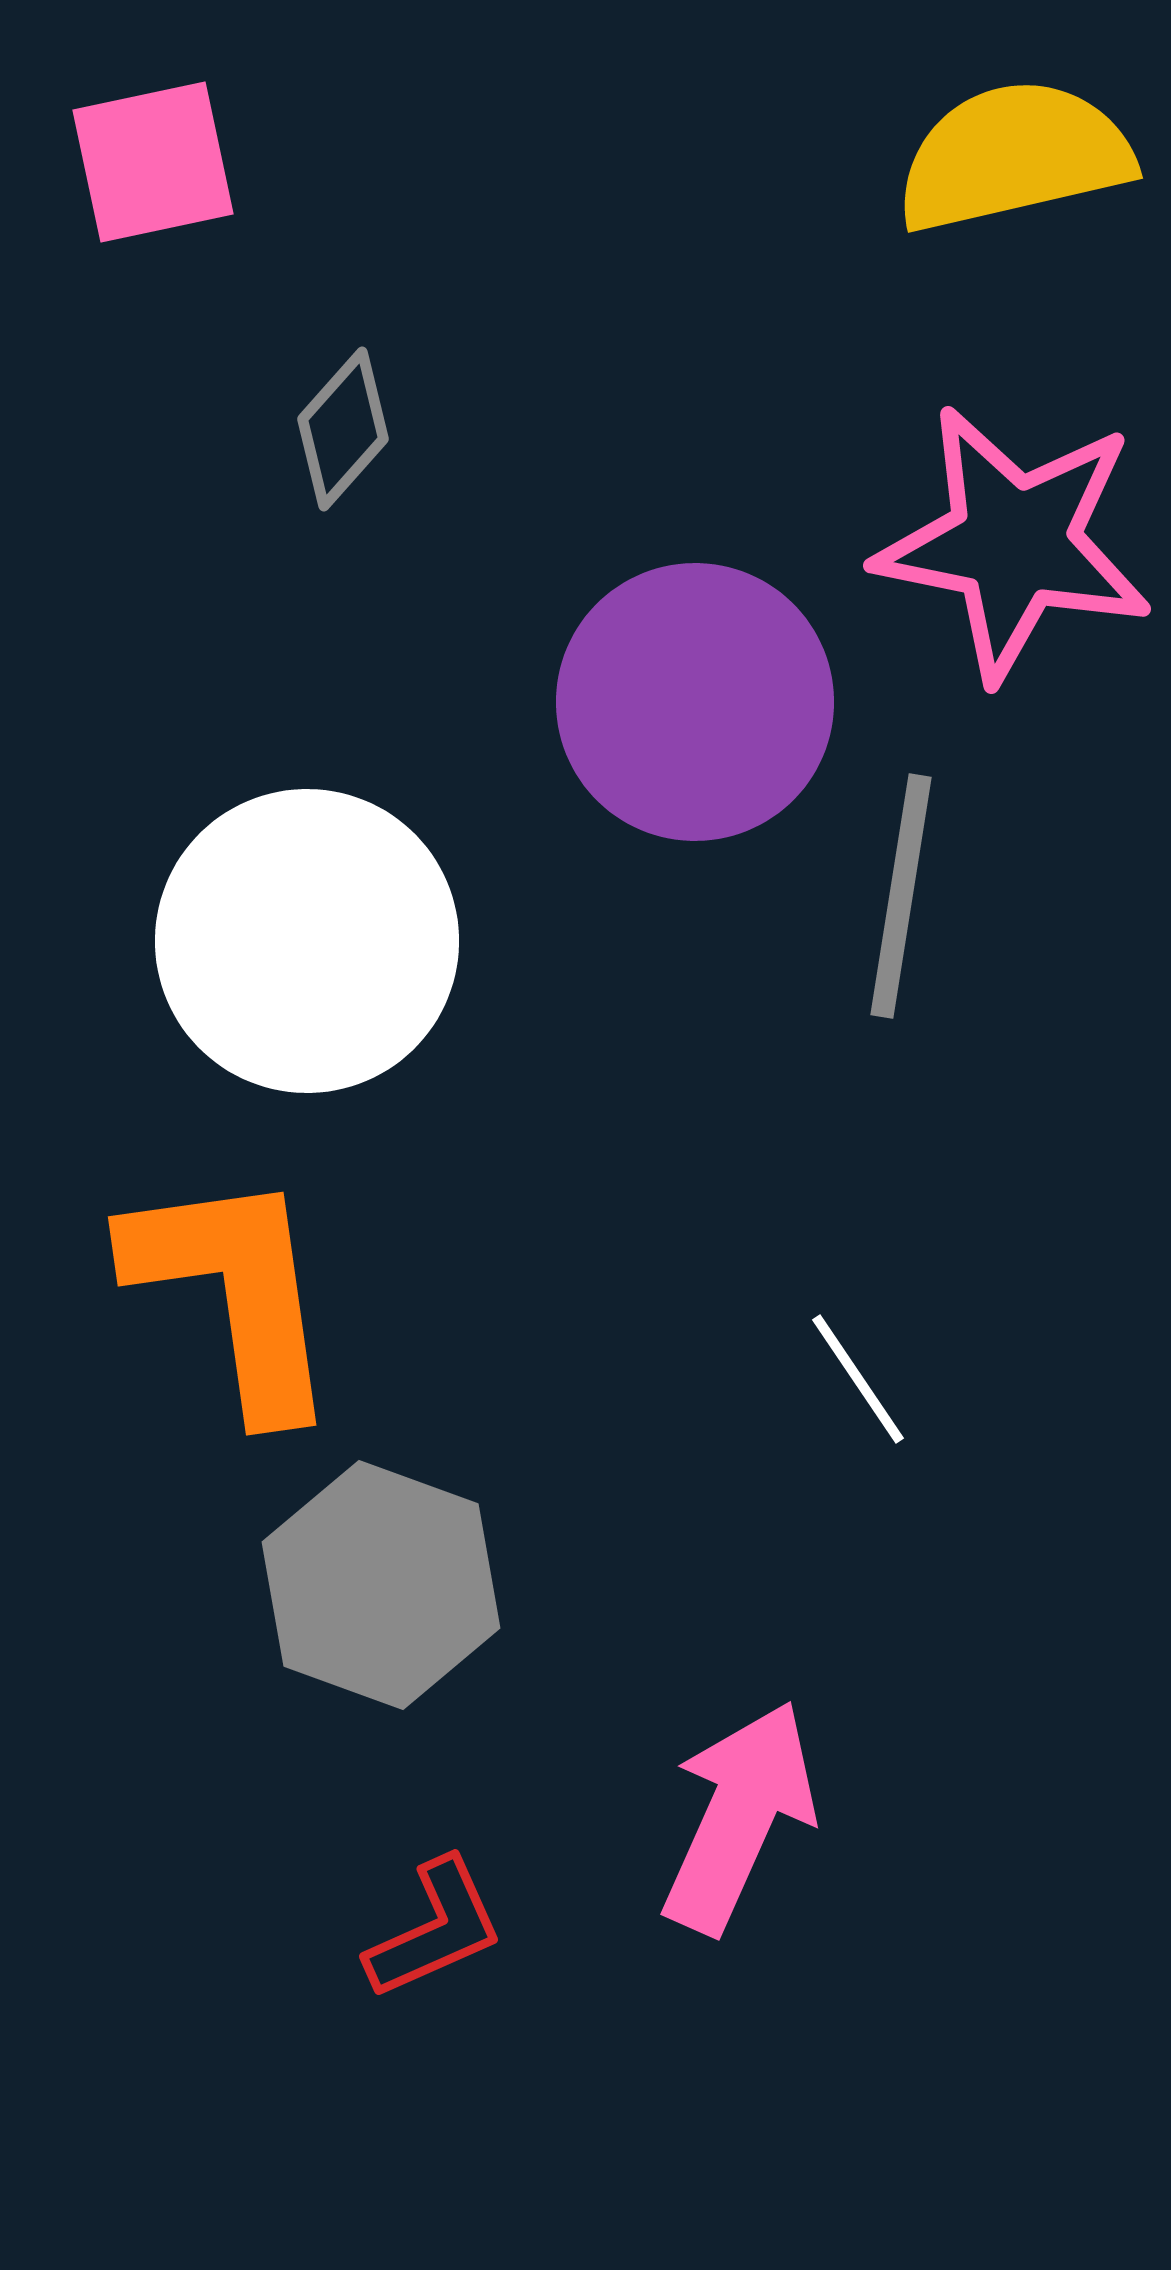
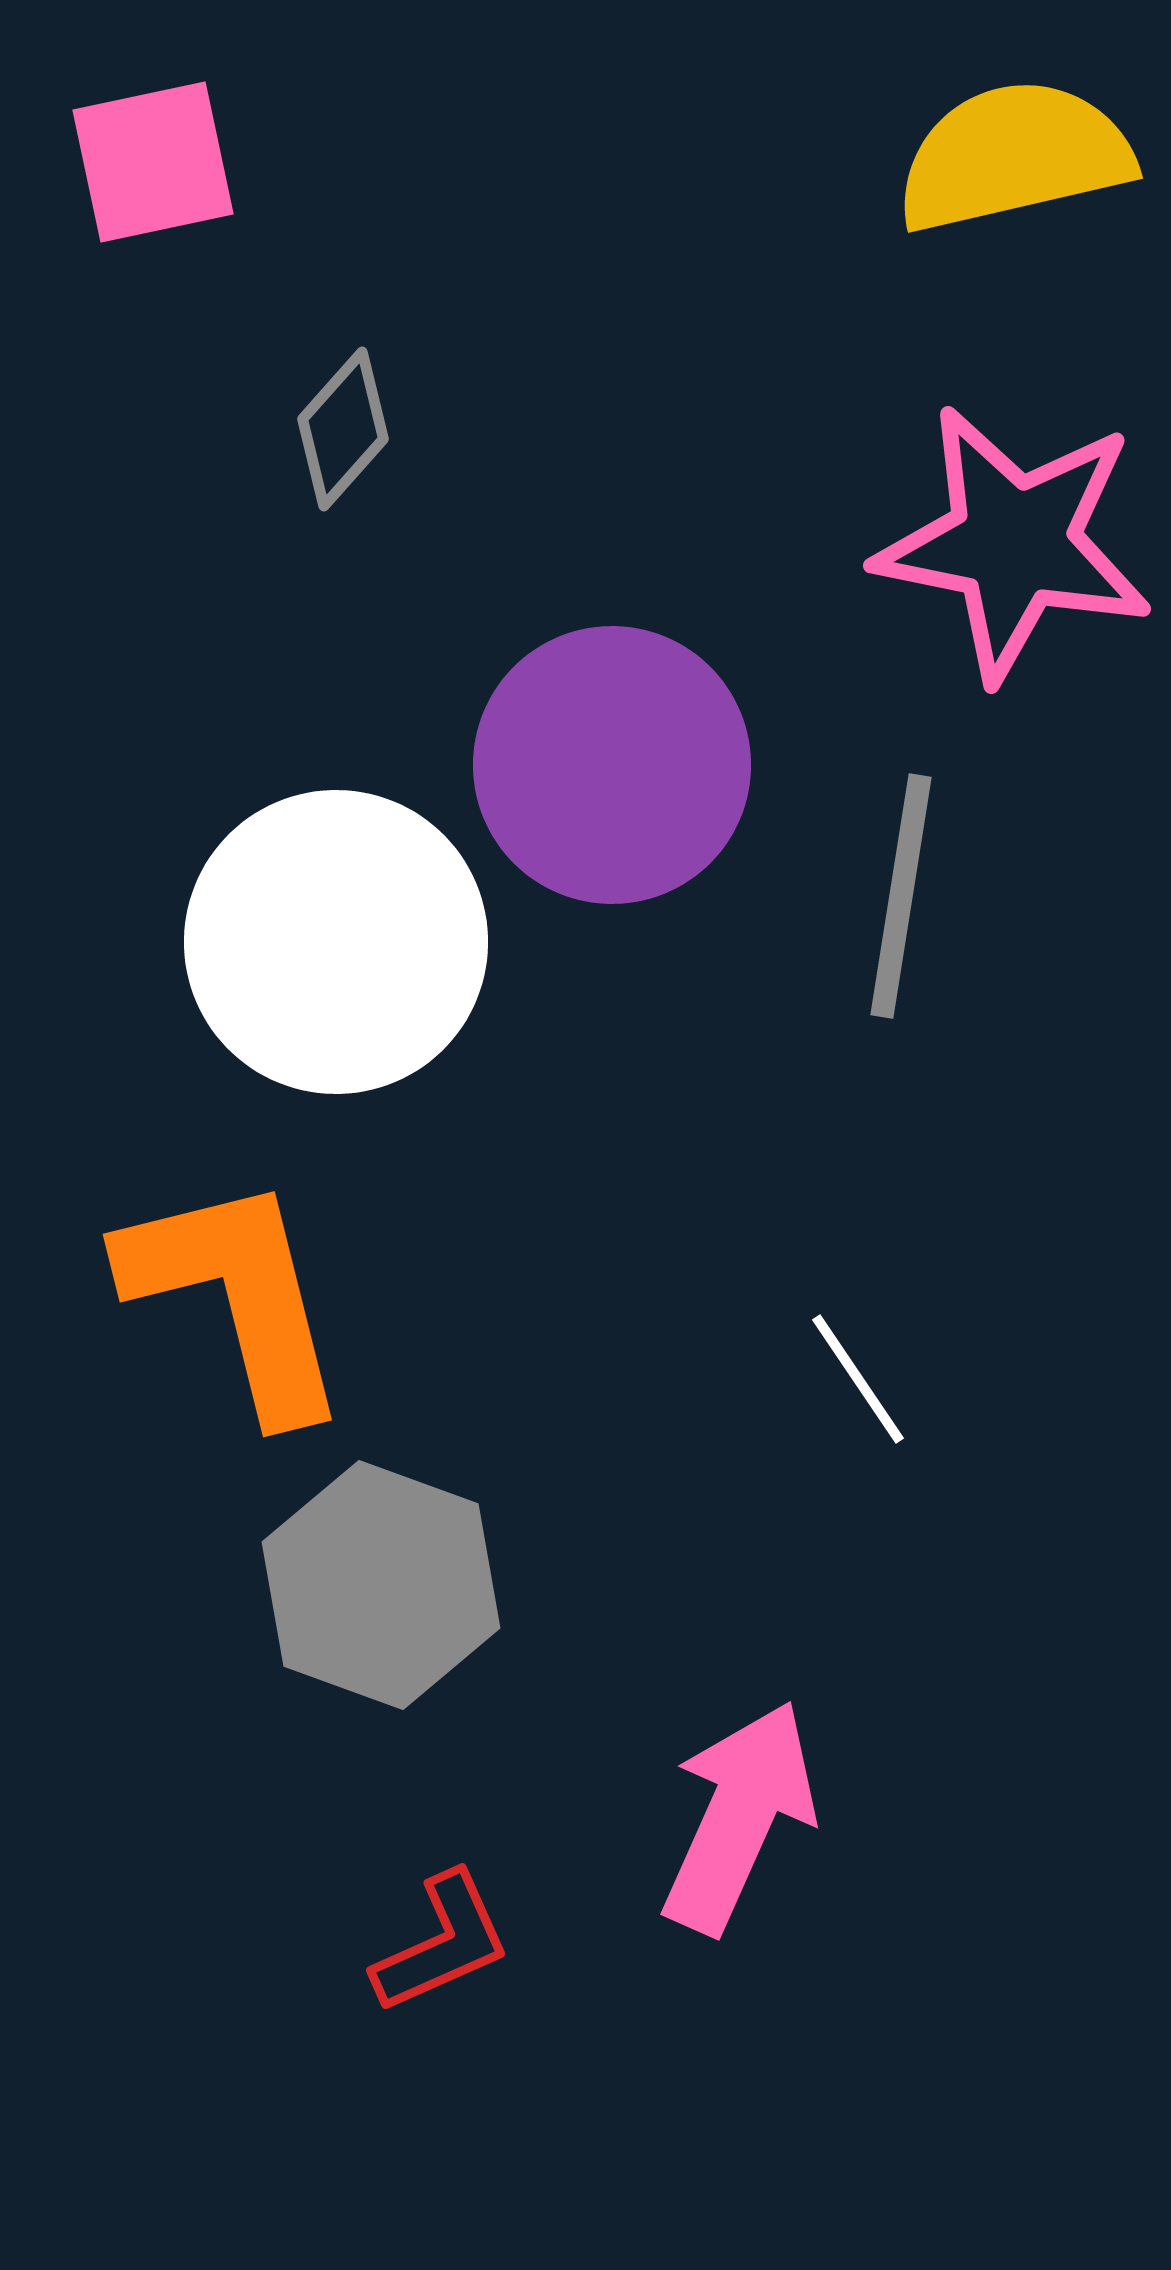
purple circle: moved 83 px left, 63 px down
white circle: moved 29 px right, 1 px down
orange L-shape: moved 2 px right, 4 px down; rotated 6 degrees counterclockwise
red L-shape: moved 7 px right, 14 px down
